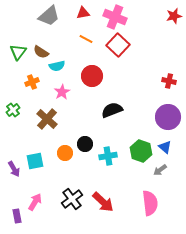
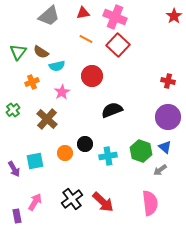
red star: rotated 21 degrees counterclockwise
red cross: moved 1 px left
